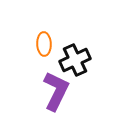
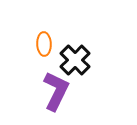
black cross: rotated 20 degrees counterclockwise
